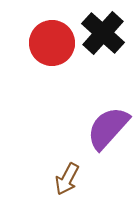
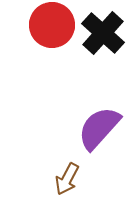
red circle: moved 18 px up
purple semicircle: moved 9 px left
